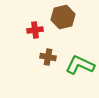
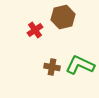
red cross: rotated 28 degrees counterclockwise
brown cross: moved 4 px right, 10 px down
